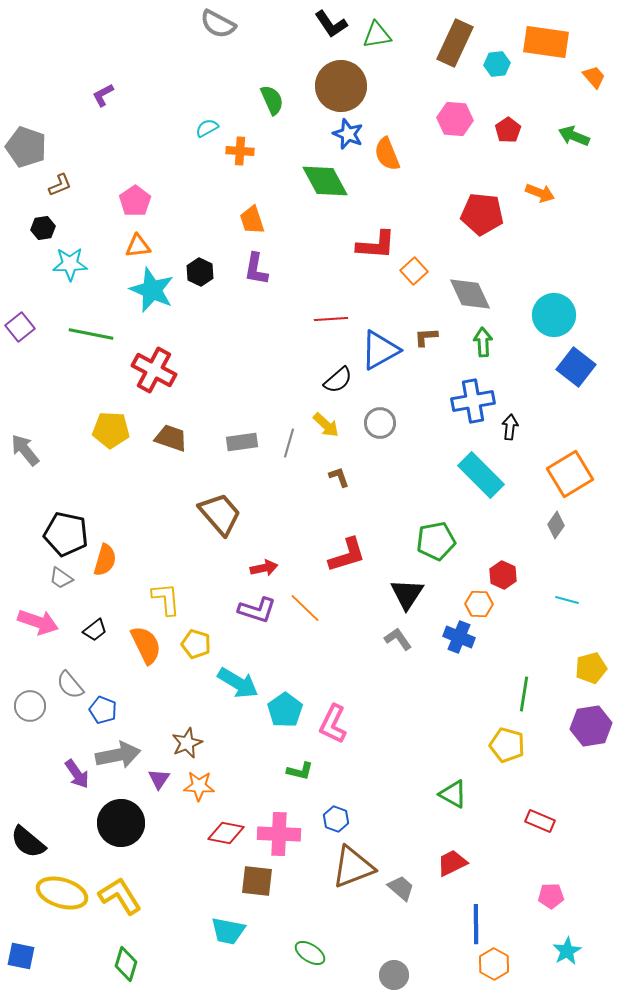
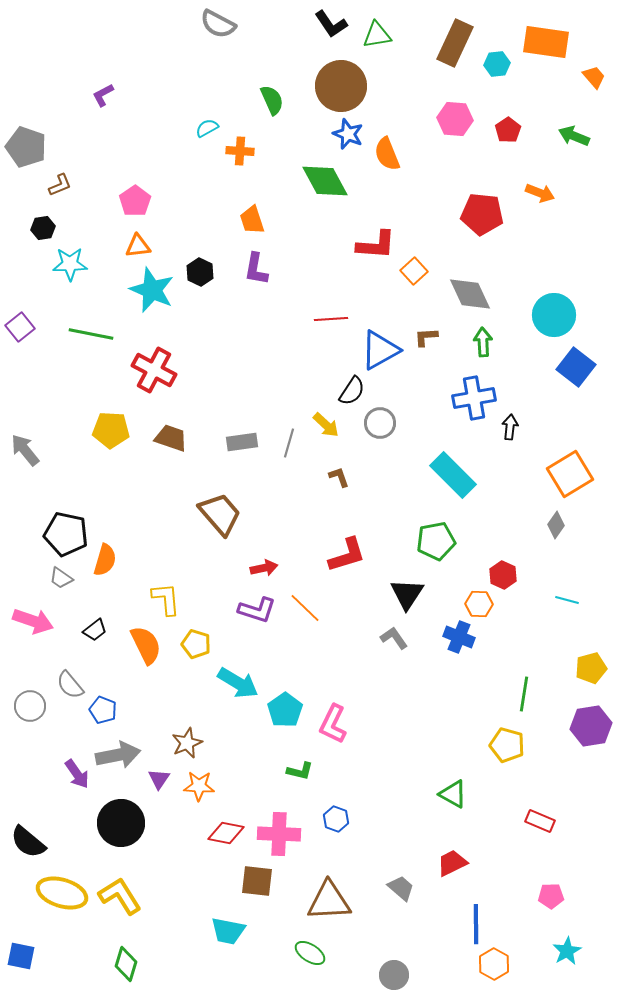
black semicircle at (338, 380): moved 14 px right, 11 px down; rotated 16 degrees counterclockwise
blue cross at (473, 401): moved 1 px right, 3 px up
cyan rectangle at (481, 475): moved 28 px left
pink arrow at (38, 622): moved 5 px left, 1 px up
gray L-shape at (398, 639): moved 4 px left, 1 px up
brown triangle at (353, 867): moved 24 px left, 34 px down; rotated 18 degrees clockwise
